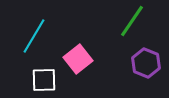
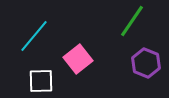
cyan line: rotated 9 degrees clockwise
white square: moved 3 px left, 1 px down
